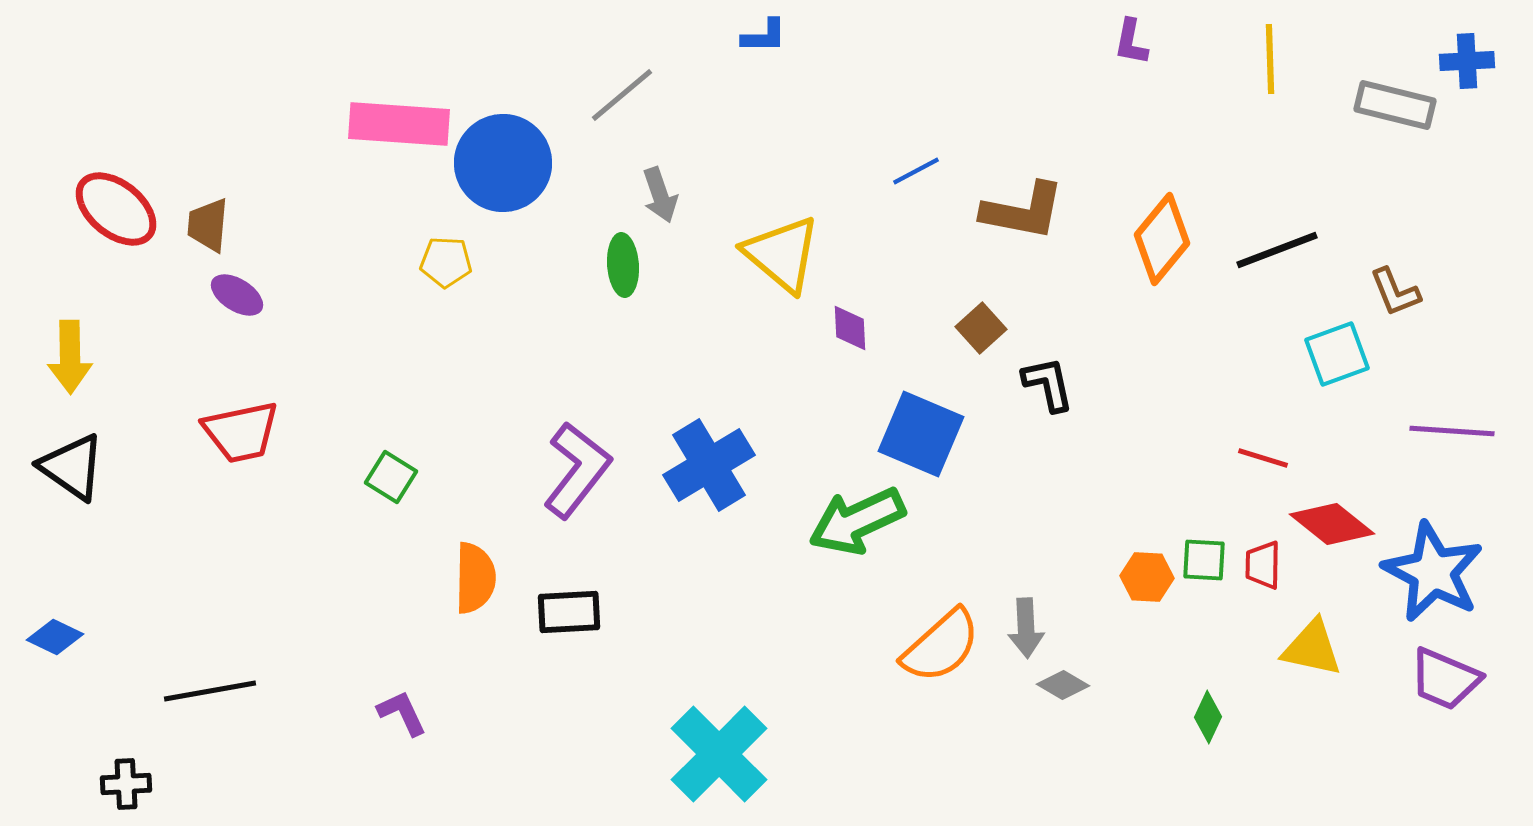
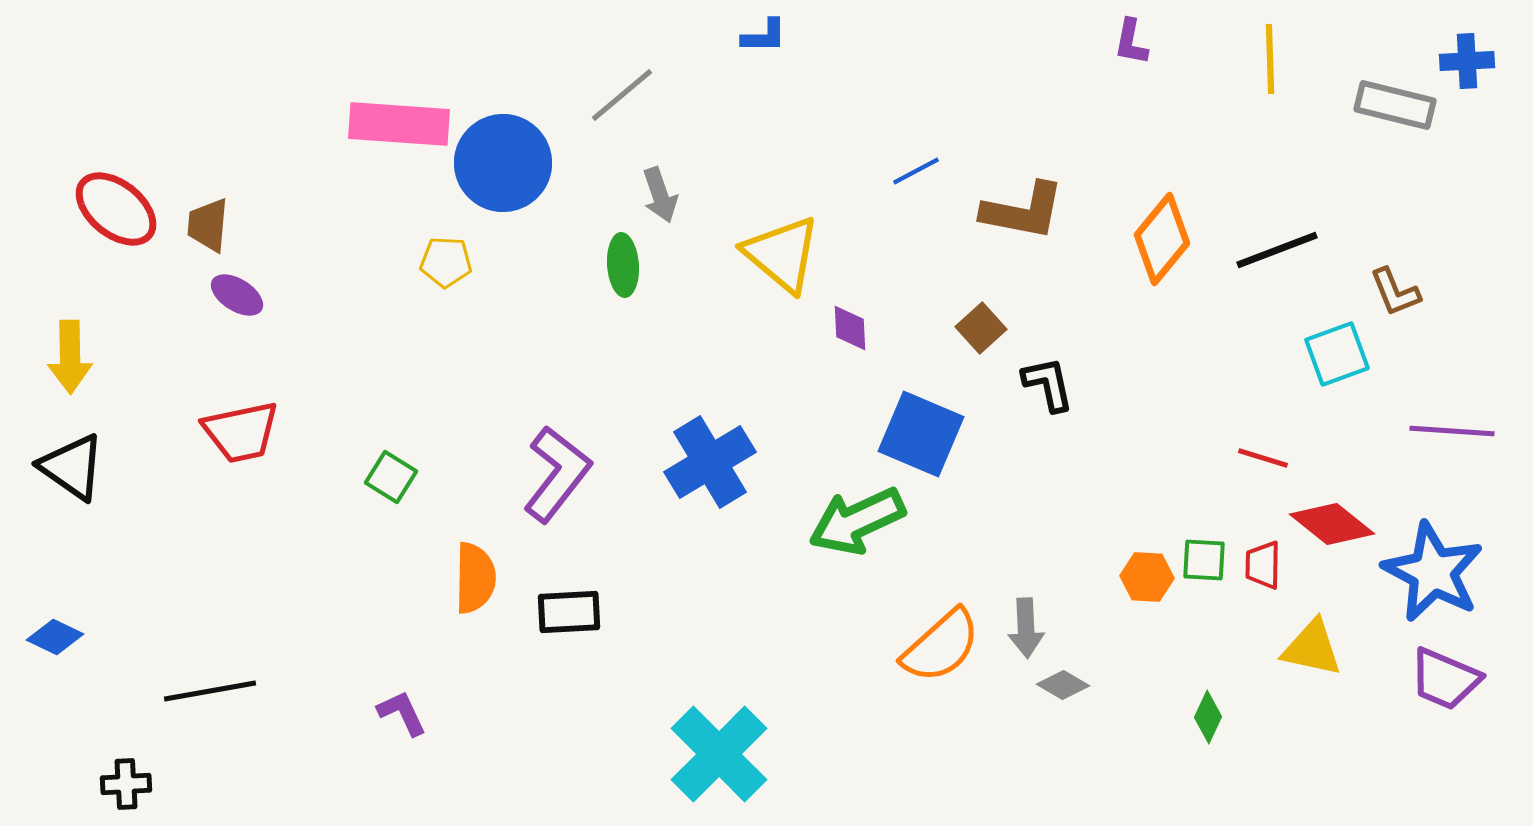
blue cross at (709, 465): moved 1 px right, 3 px up
purple L-shape at (577, 470): moved 20 px left, 4 px down
